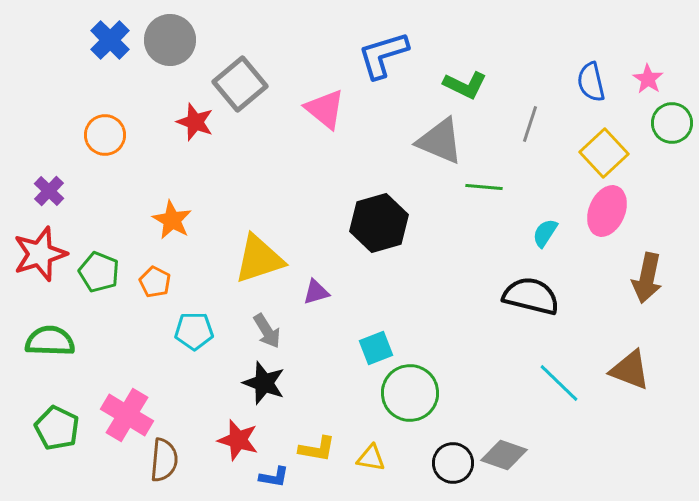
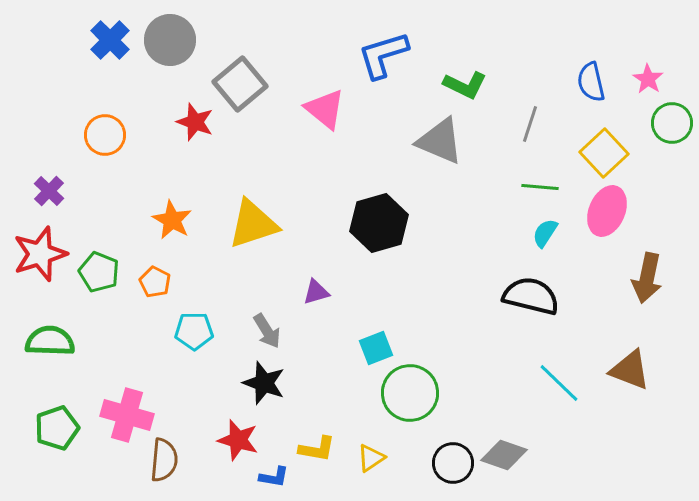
green line at (484, 187): moved 56 px right
yellow triangle at (259, 259): moved 6 px left, 35 px up
pink cross at (127, 415): rotated 15 degrees counterclockwise
green pentagon at (57, 428): rotated 27 degrees clockwise
yellow triangle at (371, 458): rotated 44 degrees counterclockwise
